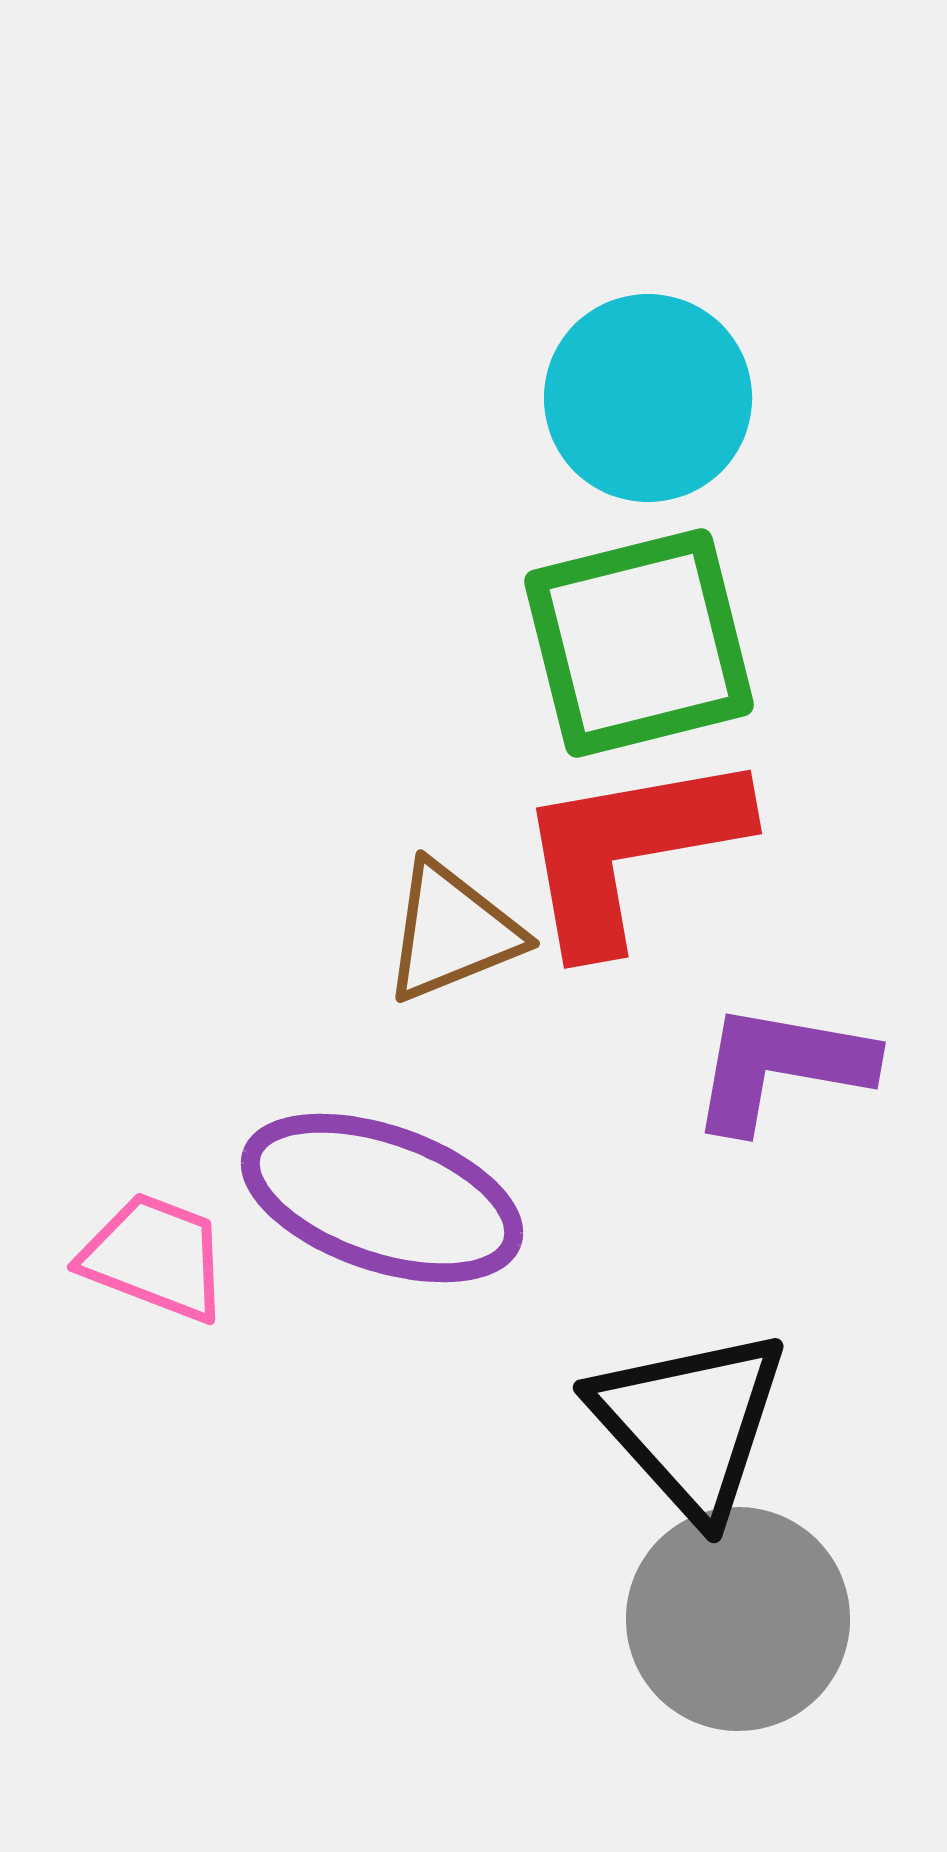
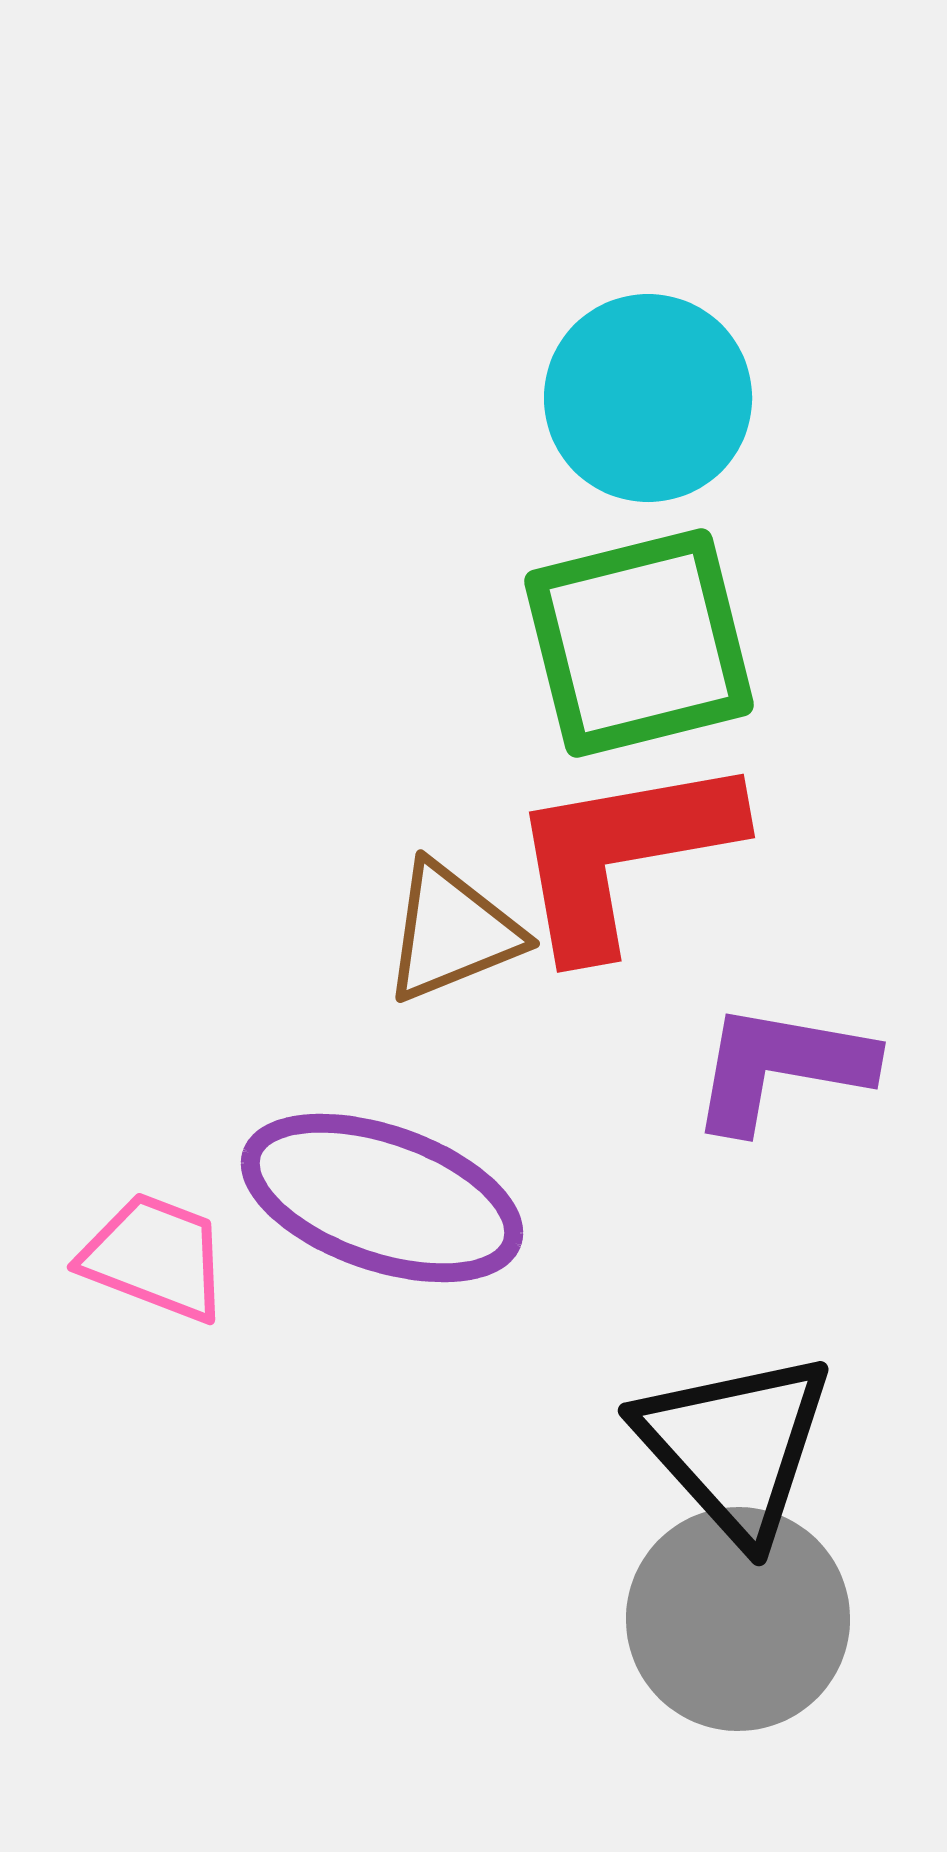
red L-shape: moved 7 px left, 4 px down
black triangle: moved 45 px right, 23 px down
